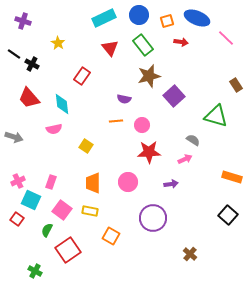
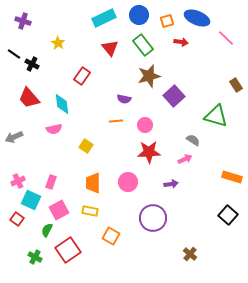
pink circle at (142, 125): moved 3 px right
gray arrow at (14, 137): rotated 138 degrees clockwise
pink square at (62, 210): moved 3 px left; rotated 24 degrees clockwise
green cross at (35, 271): moved 14 px up
